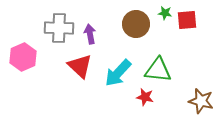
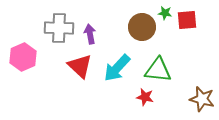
brown circle: moved 6 px right, 3 px down
cyan arrow: moved 1 px left, 5 px up
brown star: moved 1 px right, 2 px up
